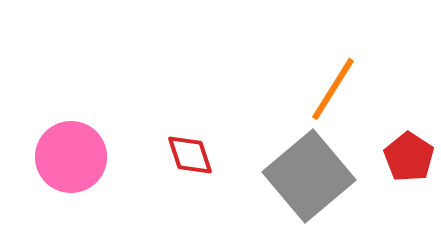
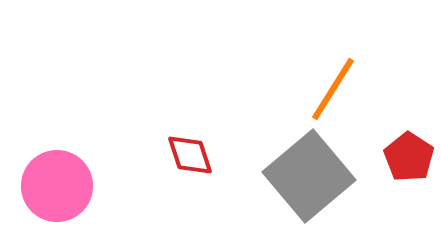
pink circle: moved 14 px left, 29 px down
